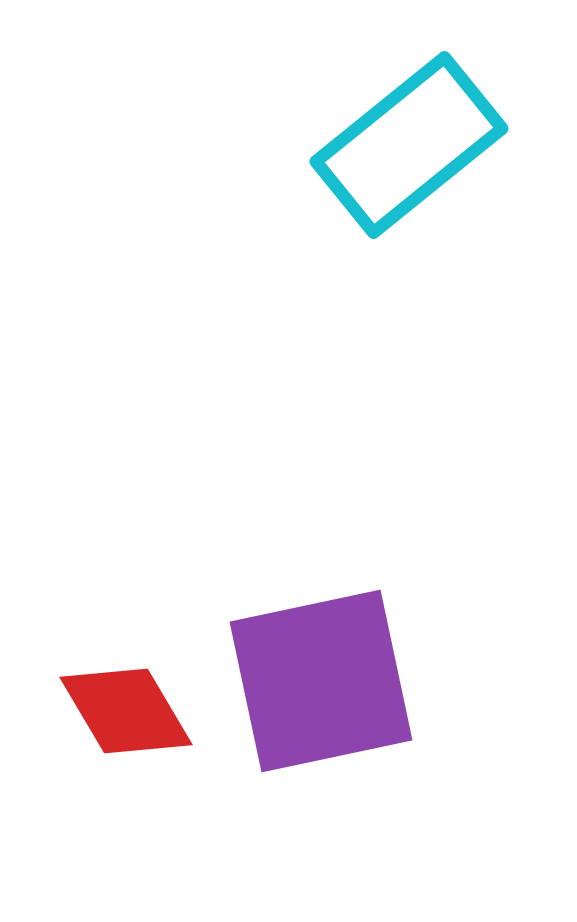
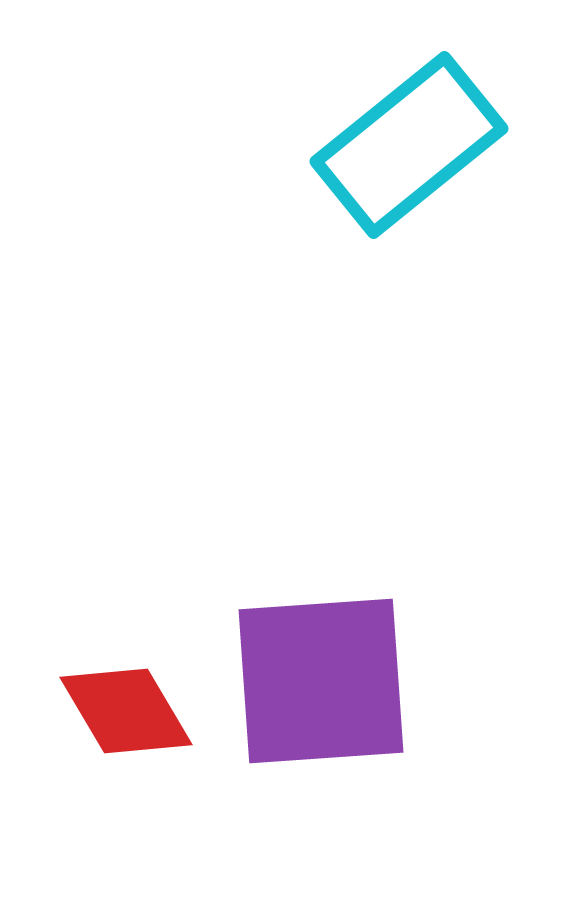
purple square: rotated 8 degrees clockwise
